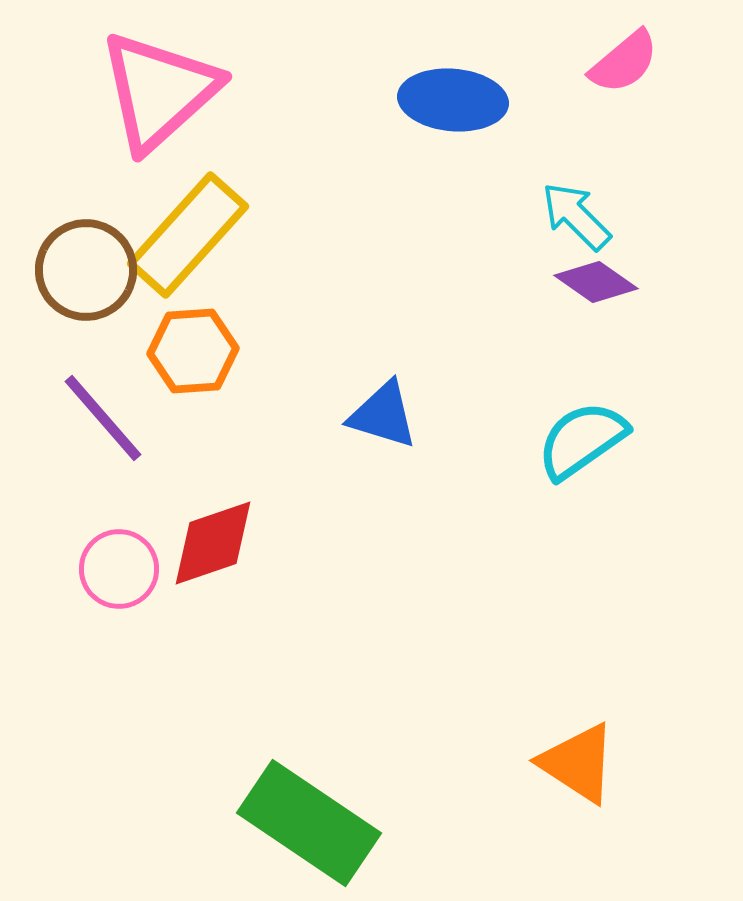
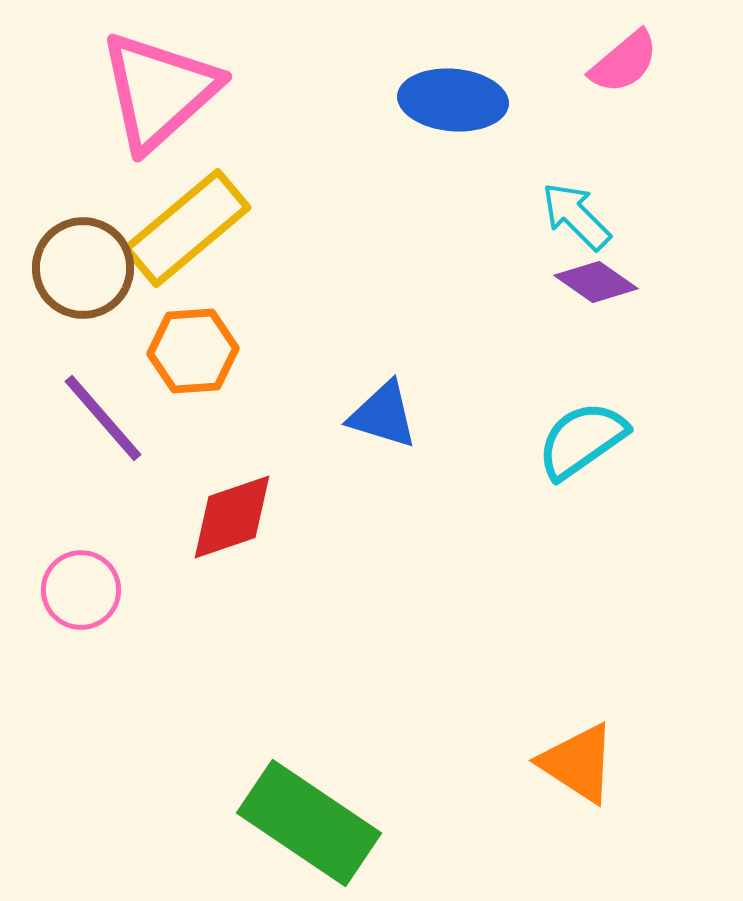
yellow rectangle: moved 1 px left, 7 px up; rotated 8 degrees clockwise
brown circle: moved 3 px left, 2 px up
red diamond: moved 19 px right, 26 px up
pink circle: moved 38 px left, 21 px down
